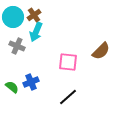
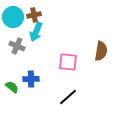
brown cross: rotated 24 degrees clockwise
brown semicircle: rotated 36 degrees counterclockwise
blue cross: moved 3 px up; rotated 21 degrees clockwise
